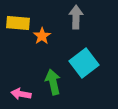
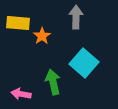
cyan square: rotated 12 degrees counterclockwise
